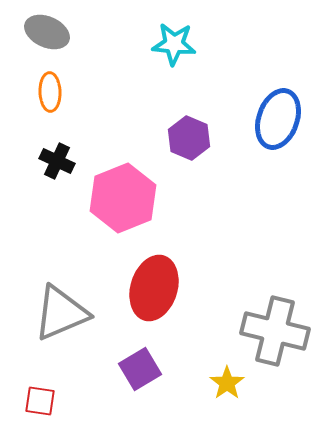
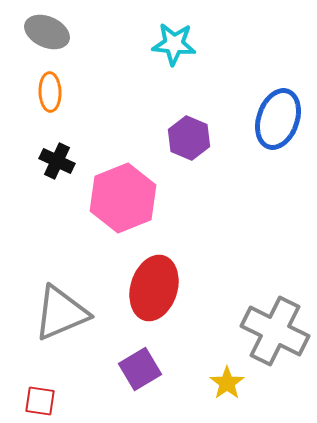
gray cross: rotated 12 degrees clockwise
